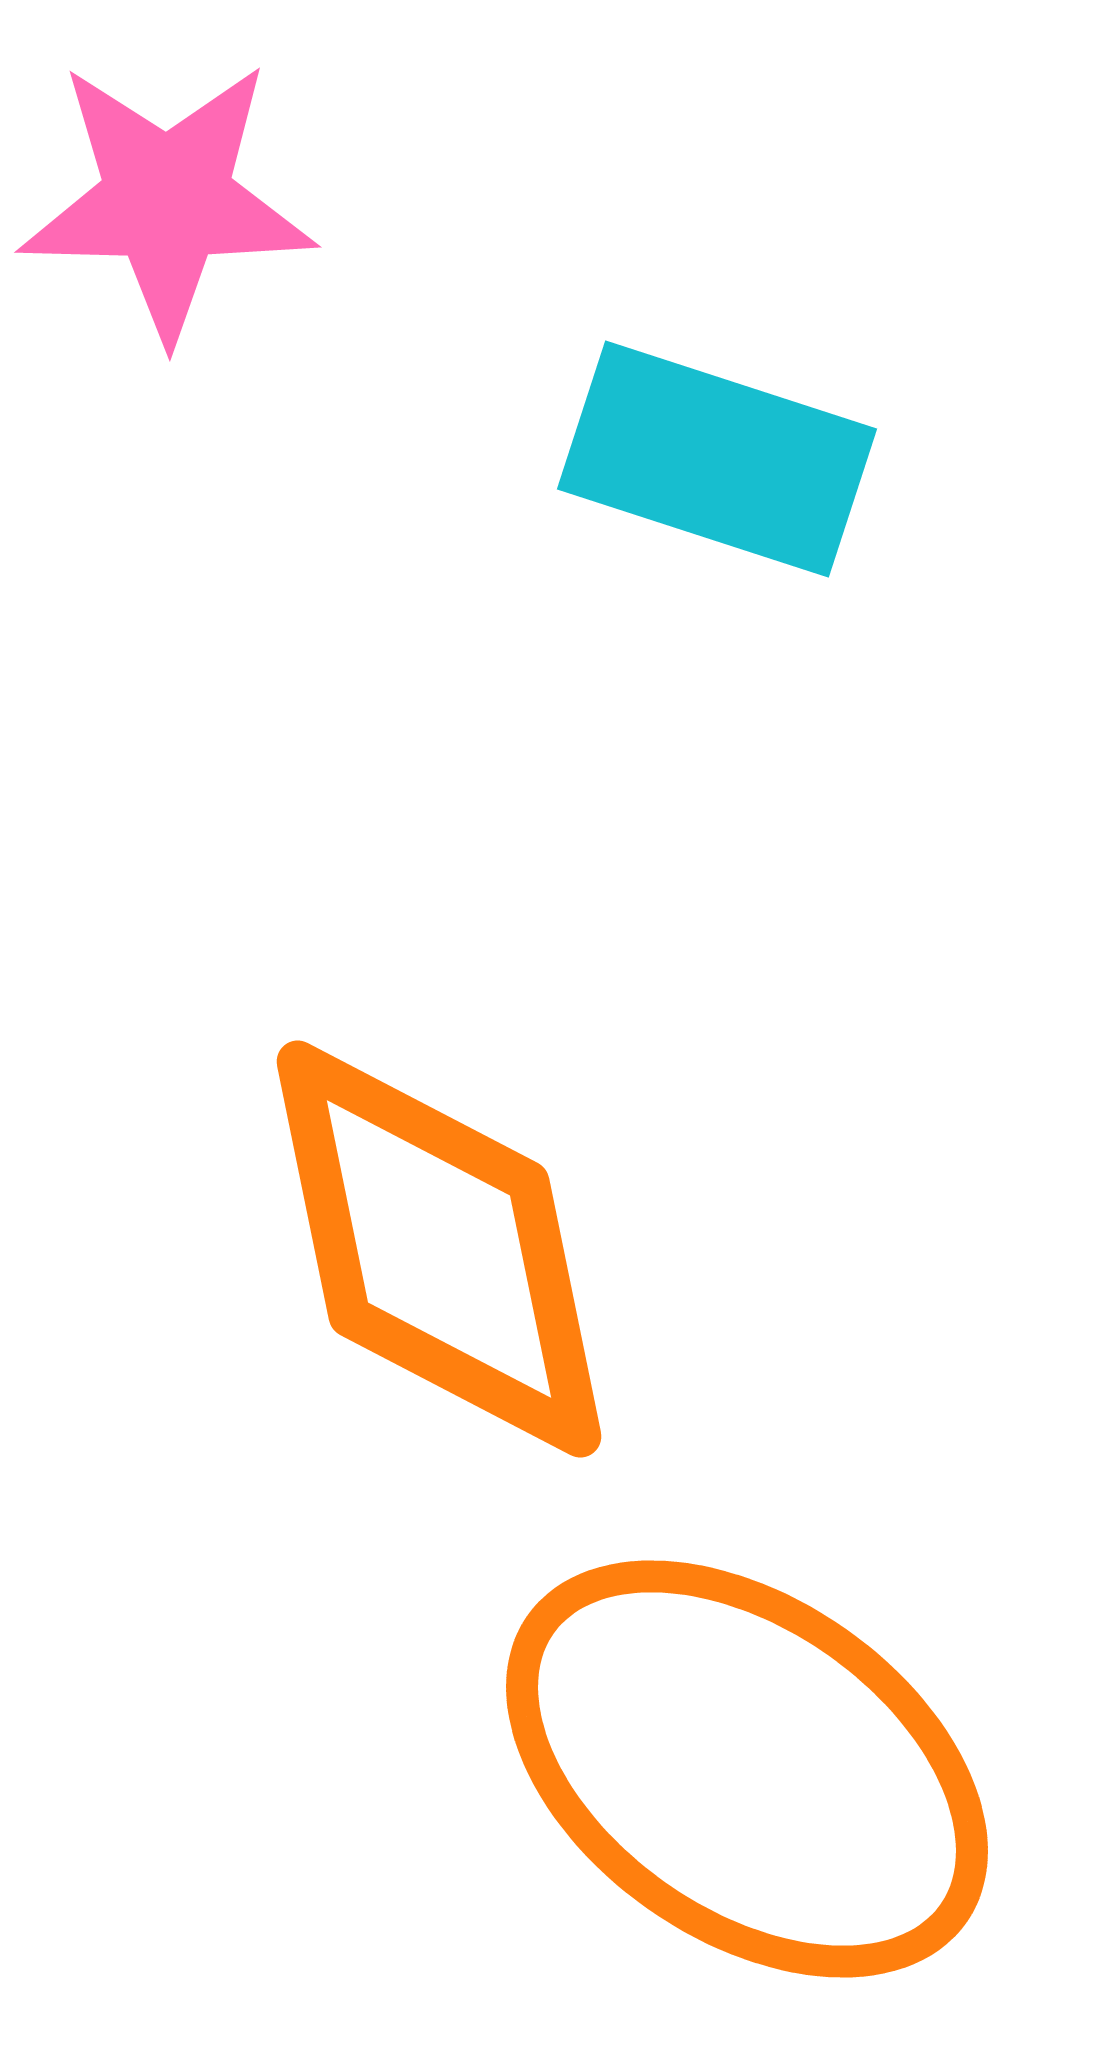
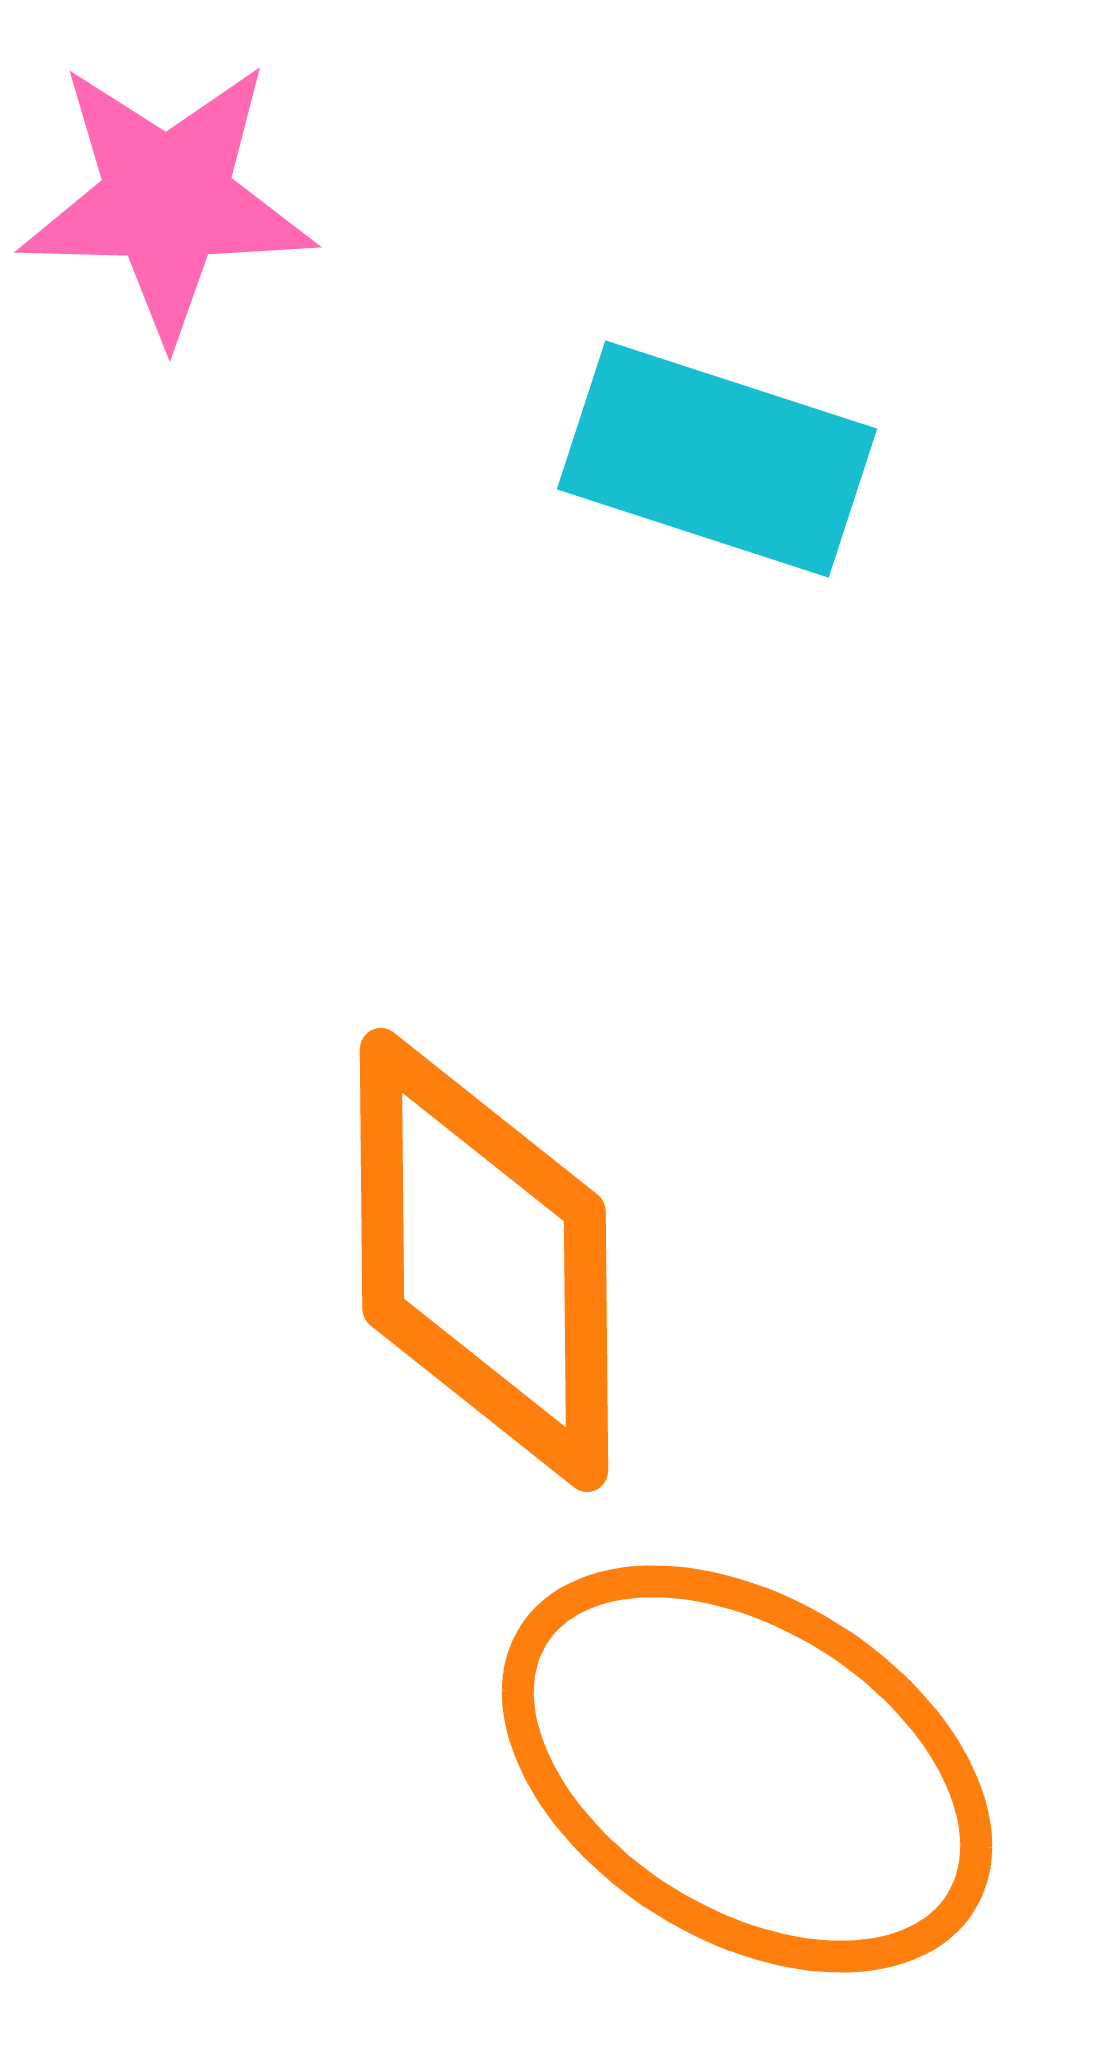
orange diamond: moved 45 px right, 11 px down; rotated 11 degrees clockwise
orange ellipse: rotated 3 degrees counterclockwise
